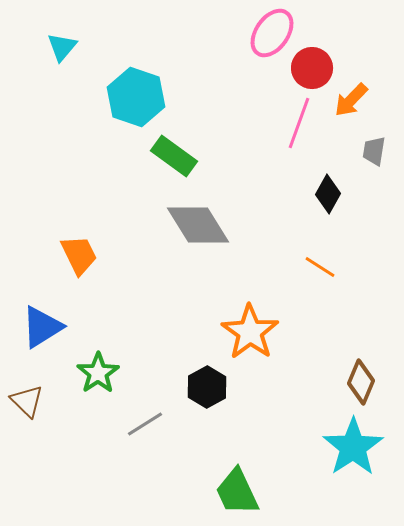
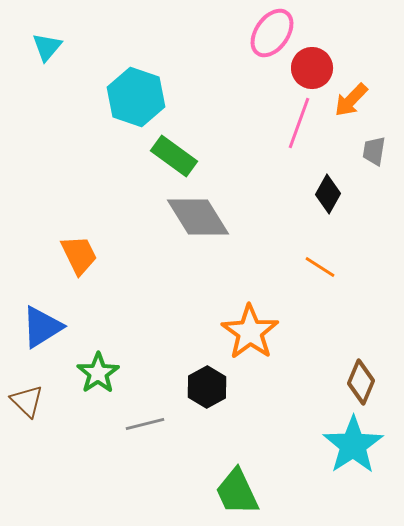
cyan triangle: moved 15 px left
gray diamond: moved 8 px up
gray line: rotated 18 degrees clockwise
cyan star: moved 2 px up
